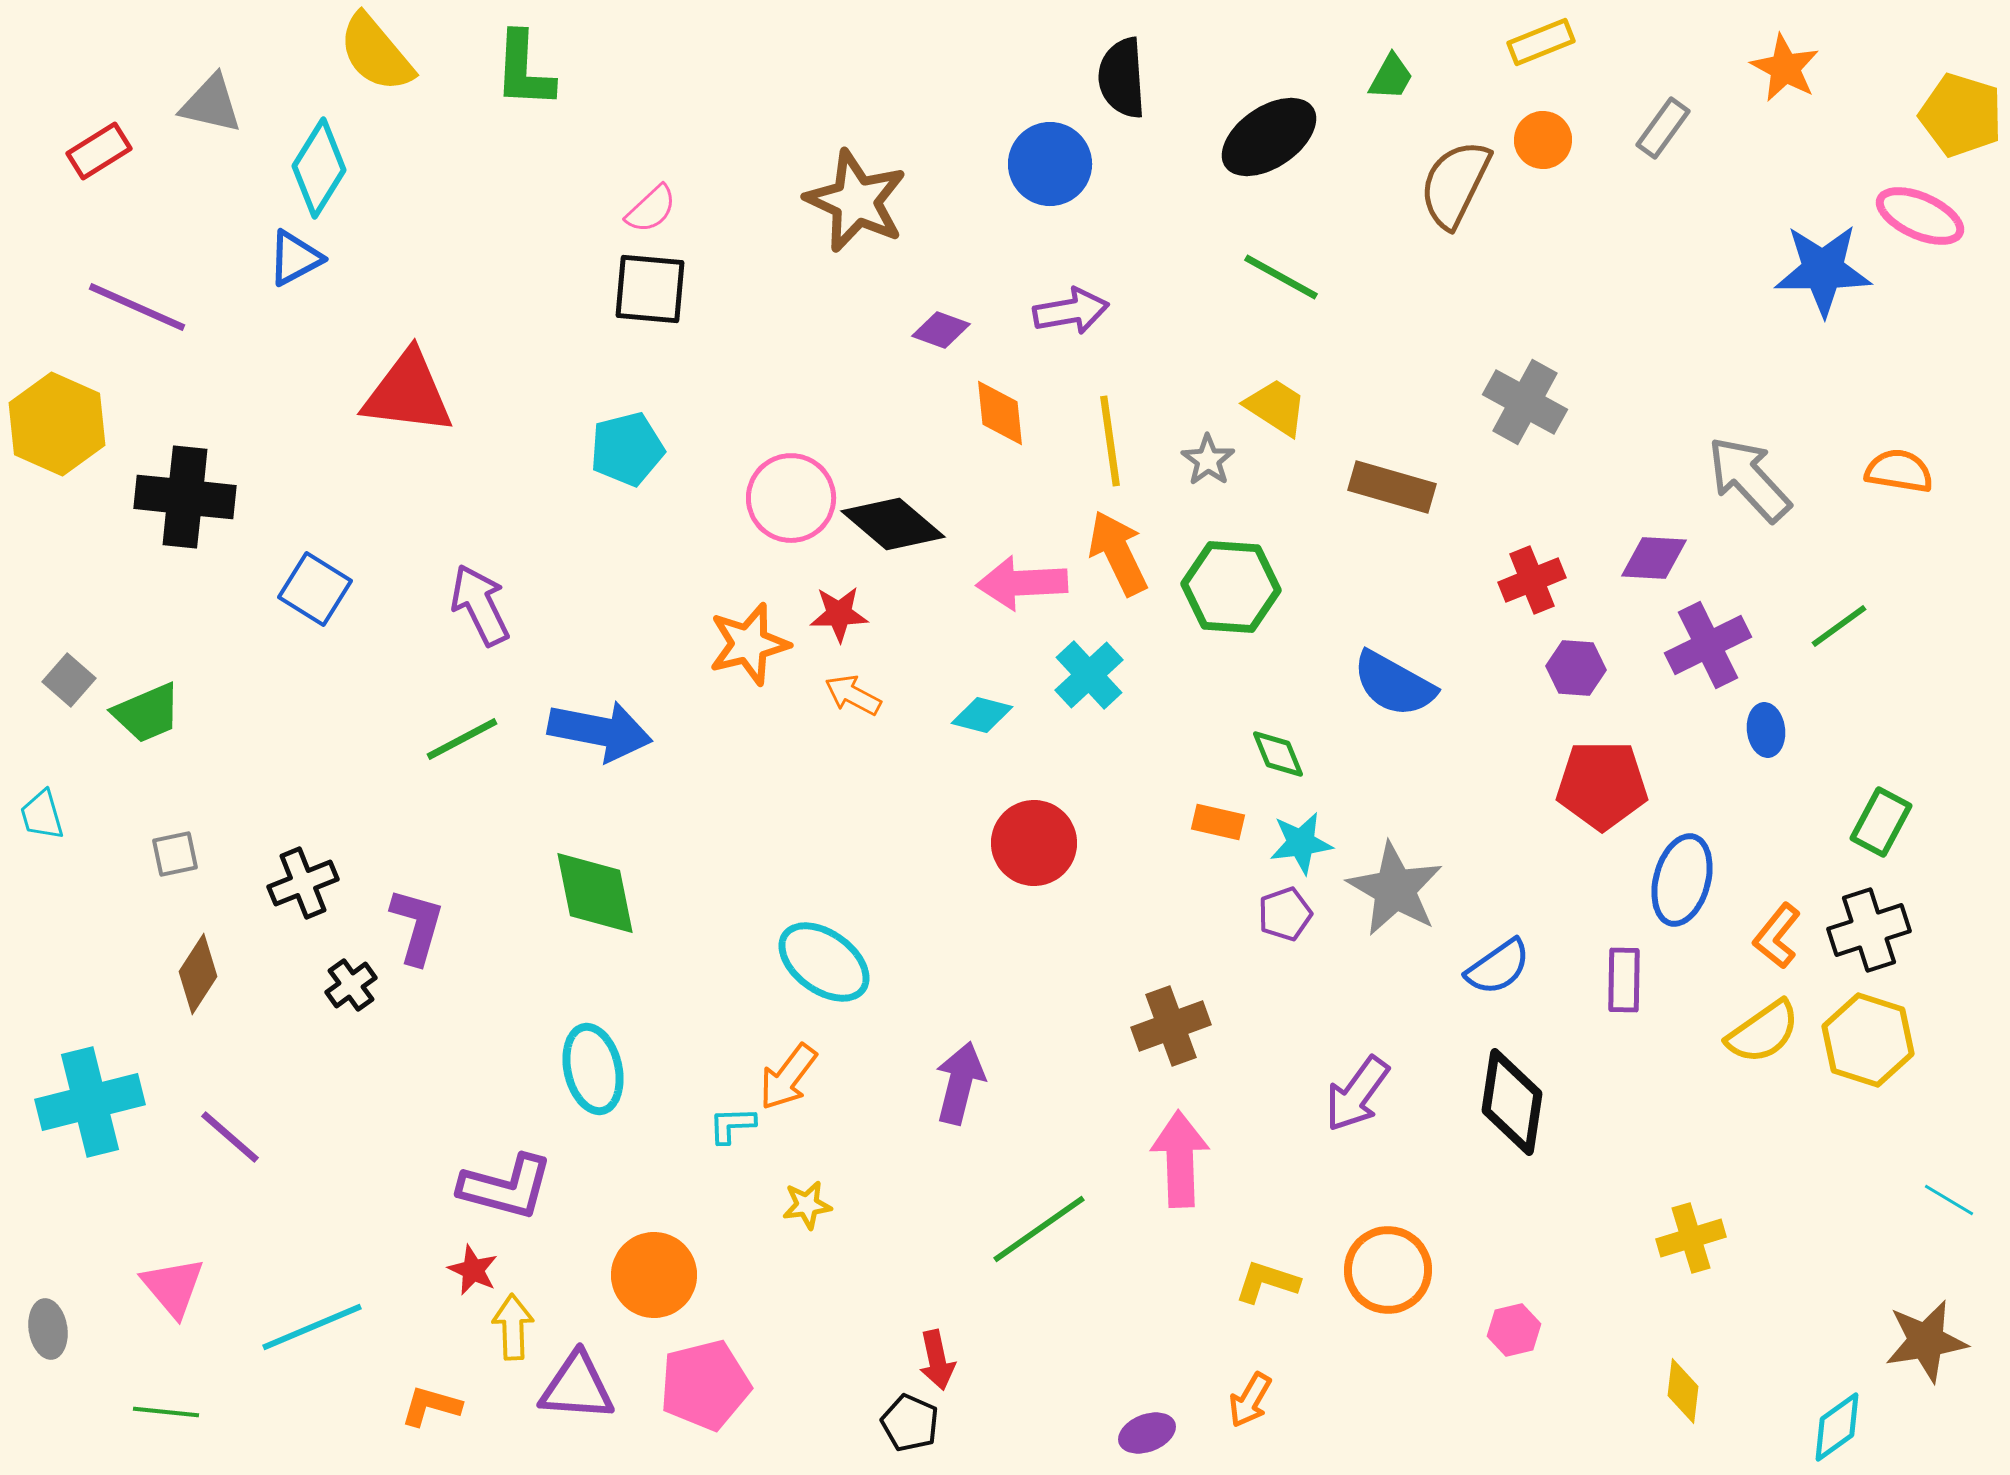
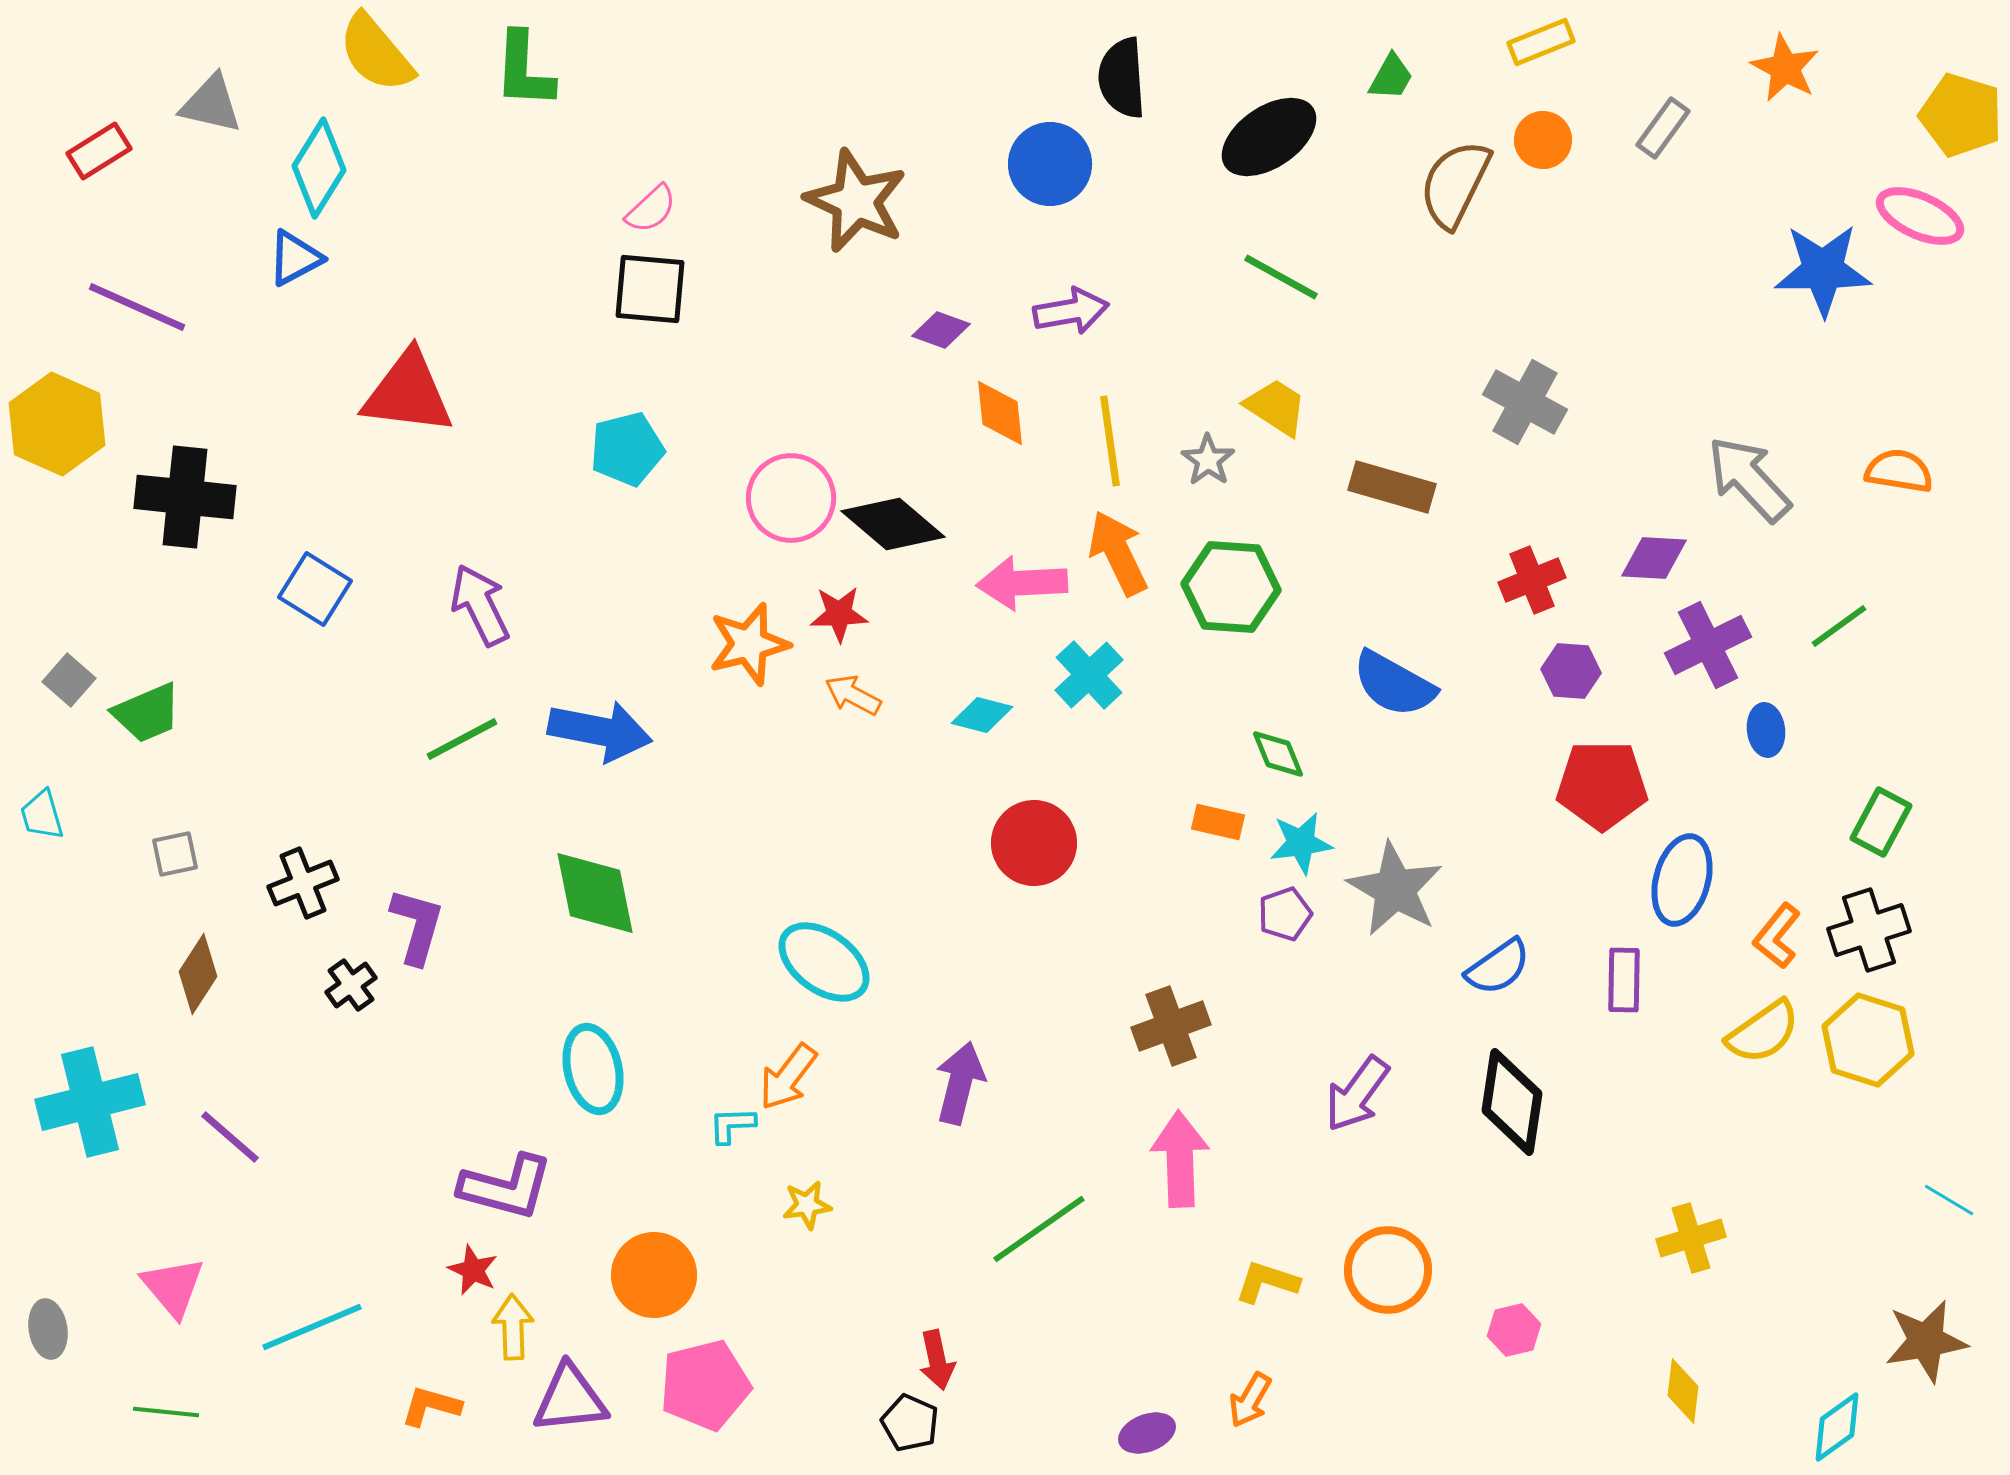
purple hexagon at (1576, 668): moved 5 px left, 3 px down
purple triangle at (577, 1387): moved 7 px left, 12 px down; rotated 10 degrees counterclockwise
